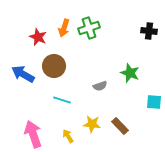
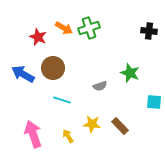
orange arrow: rotated 78 degrees counterclockwise
brown circle: moved 1 px left, 2 px down
